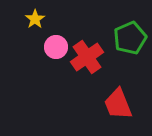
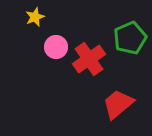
yellow star: moved 2 px up; rotated 12 degrees clockwise
red cross: moved 2 px right, 2 px down
red trapezoid: rotated 72 degrees clockwise
